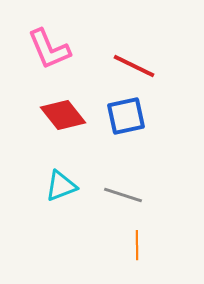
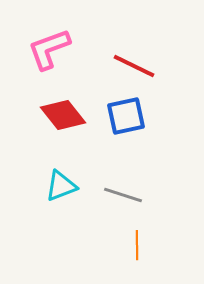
pink L-shape: rotated 93 degrees clockwise
